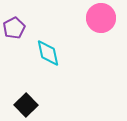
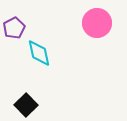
pink circle: moved 4 px left, 5 px down
cyan diamond: moved 9 px left
